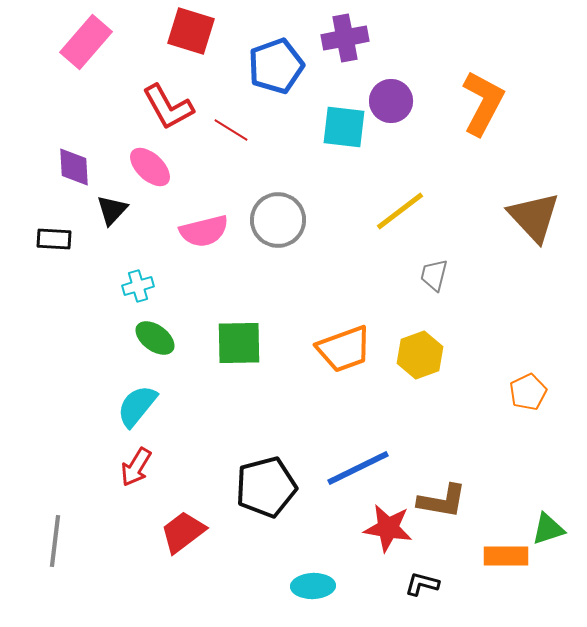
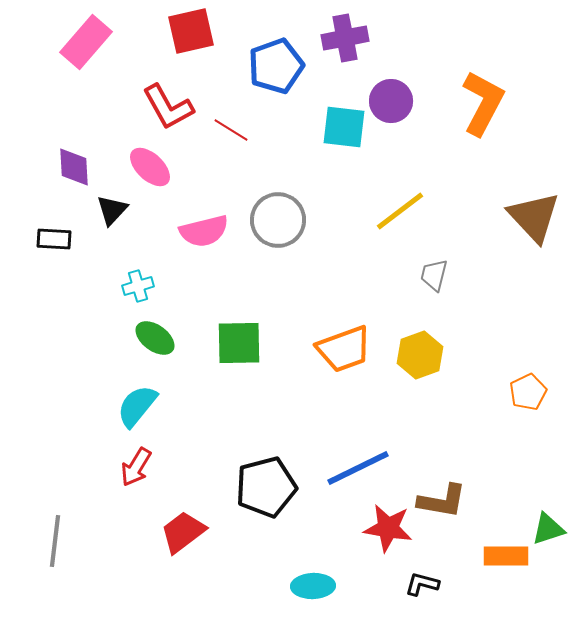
red square: rotated 30 degrees counterclockwise
